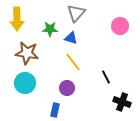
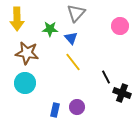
blue triangle: rotated 32 degrees clockwise
purple circle: moved 10 px right, 19 px down
black cross: moved 9 px up
